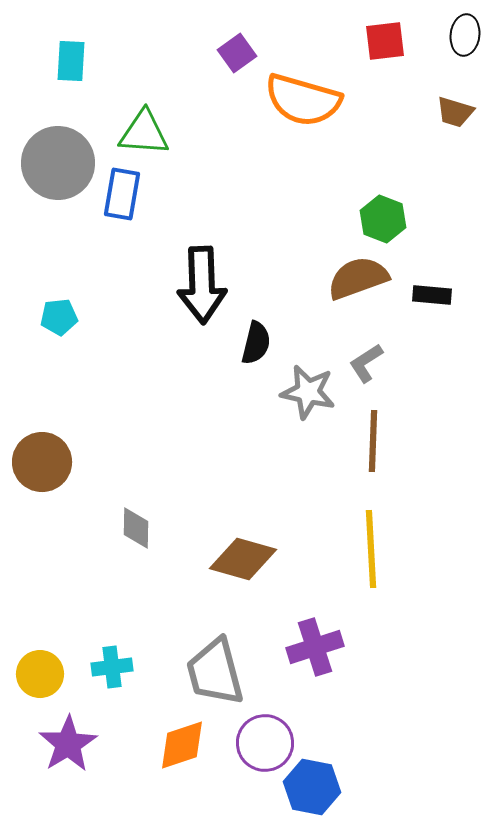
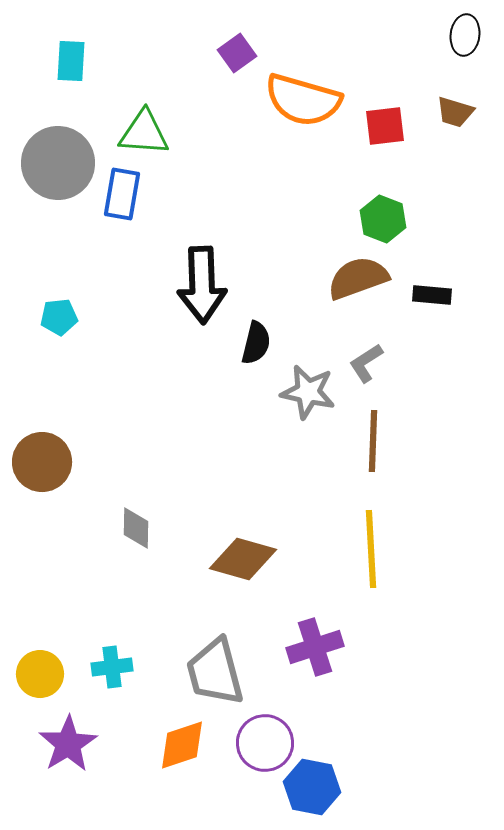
red square: moved 85 px down
